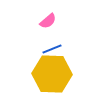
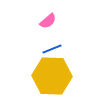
yellow hexagon: moved 2 px down
